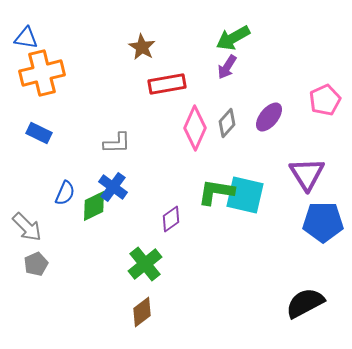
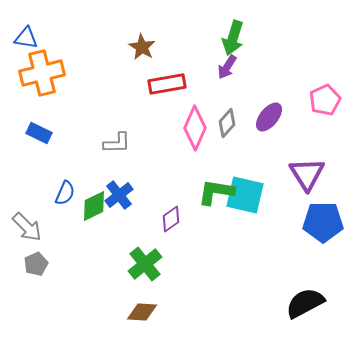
green arrow: rotated 44 degrees counterclockwise
blue cross: moved 6 px right, 8 px down; rotated 16 degrees clockwise
brown diamond: rotated 40 degrees clockwise
